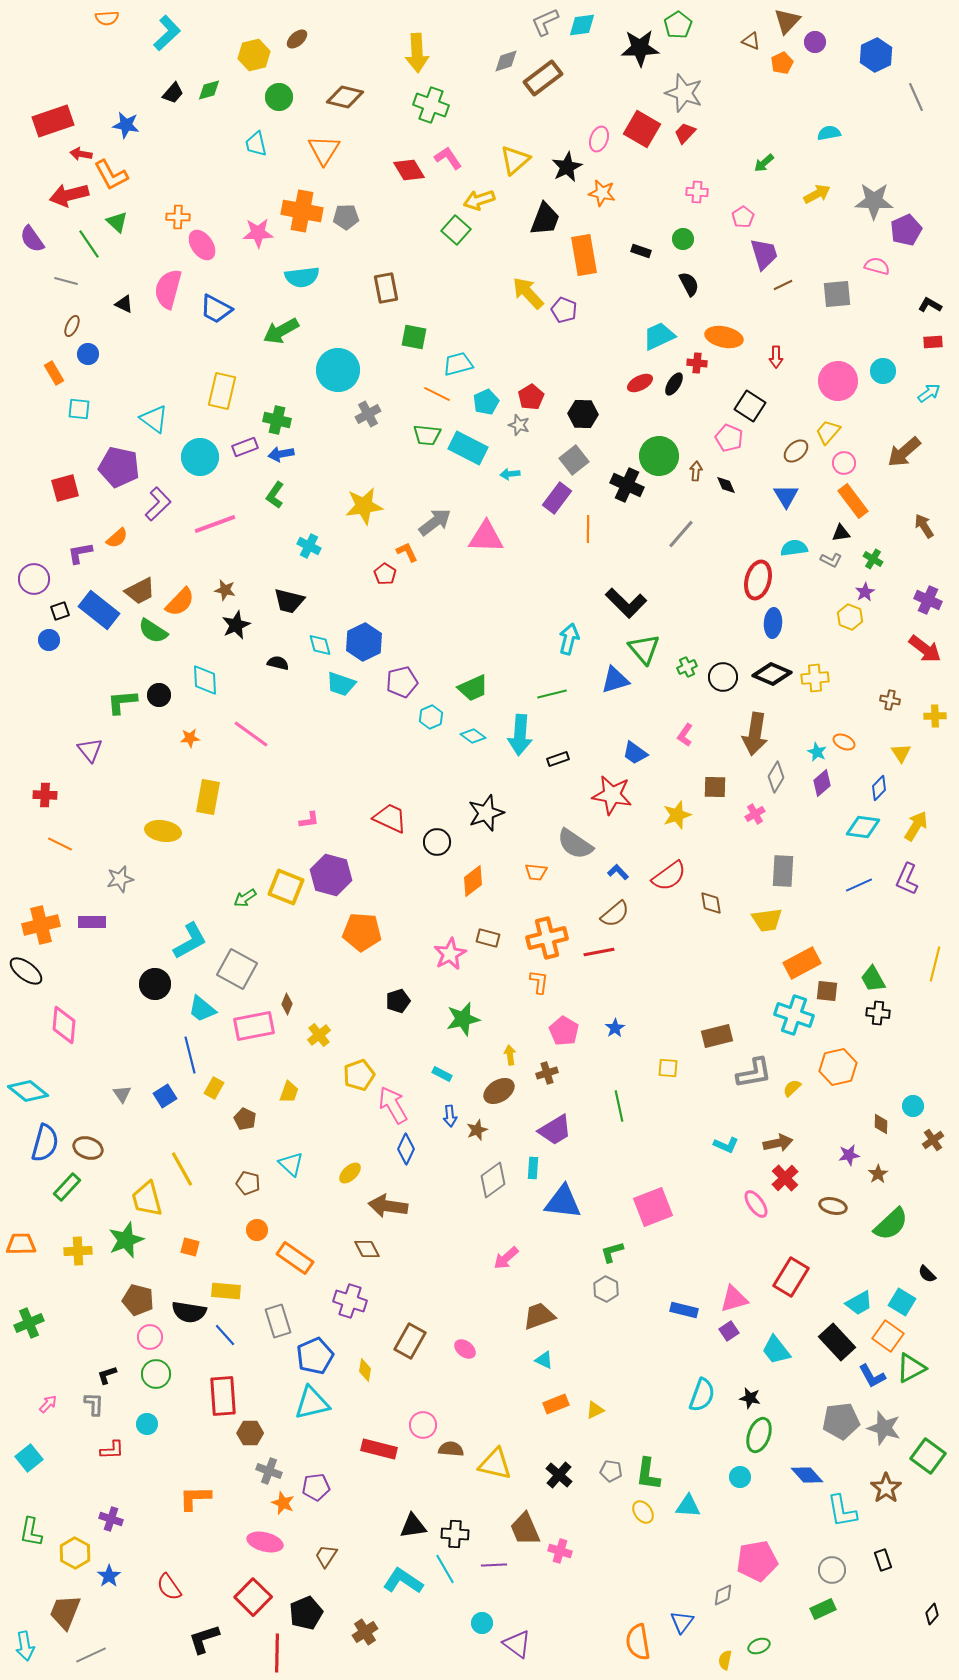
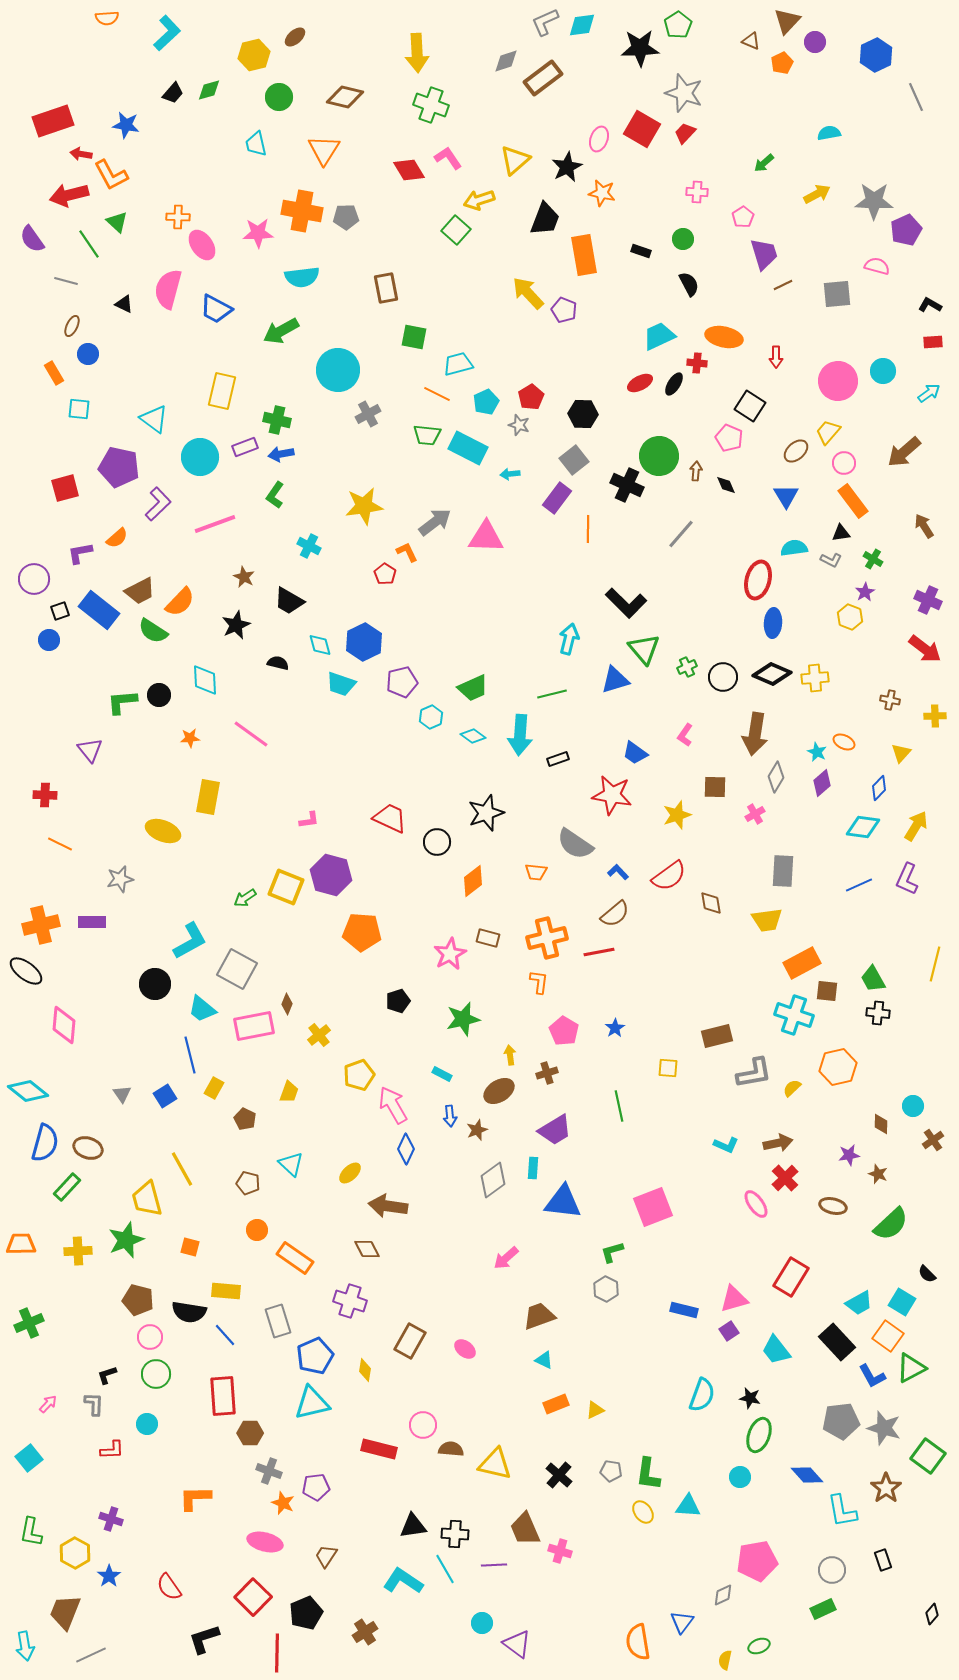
brown ellipse at (297, 39): moved 2 px left, 2 px up
brown star at (225, 590): moved 19 px right, 13 px up; rotated 15 degrees clockwise
black trapezoid at (289, 601): rotated 16 degrees clockwise
yellow triangle at (901, 753): rotated 15 degrees clockwise
yellow ellipse at (163, 831): rotated 12 degrees clockwise
brown star at (878, 1174): rotated 18 degrees counterclockwise
